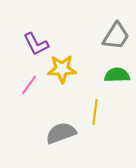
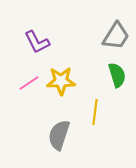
purple L-shape: moved 1 px right, 2 px up
yellow star: moved 1 px left, 12 px down
green semicircle: rotated 75 degrees clockwise
pink line: moved 2 px up; rotated 20 degrees clockwise
gray semicircle: moved 2 px left, 2 px down; rotated 52 degrees counterclockwise
